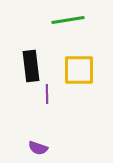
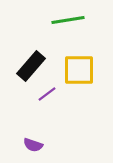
black rectangle: rotated 48 degrees clockwise
purple line: rotated 54 degrees clockwise
purple semicircle: moved 5 px left, 3 px up
